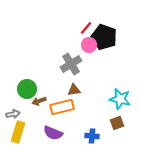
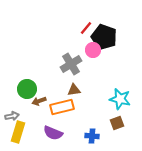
pink circle: moved 4 px right, 5 px down
gray arrow: moved 1 px left, 2 px down
